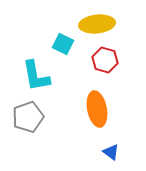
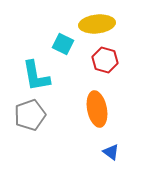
gray pentagon: moved 2 px right, 2 px up
